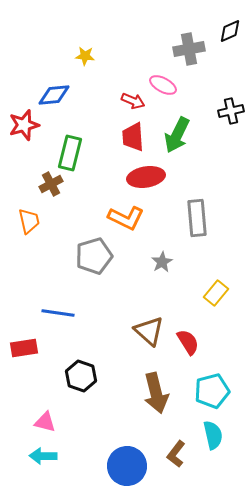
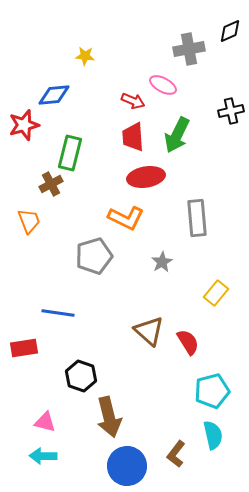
orange trapezoid: rotated 8 degrees counterclockwise
brown arrow: moved 47 px left, 24 px down
